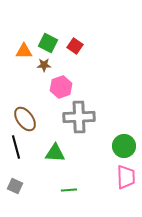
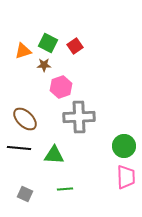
red square: rotated 21 degrees clockwise
orange triangle: moved 1 px left; rotated 18 degrees counterclockwise
brown ellipse: rotated 10 degrees counterclockwise
black line: moved 3 px right, 1 px down; rotated 70 degrees counterclockwise
green triangle: moved 1 px left, 2 px down
gray square: moved 10 px right, 8 px down
green line: moved 4 px left, 1 px up
